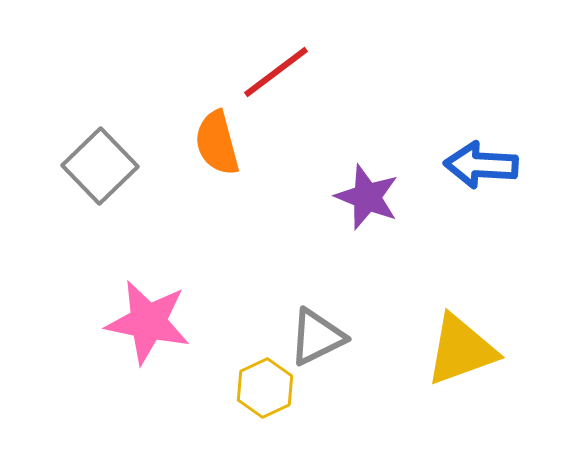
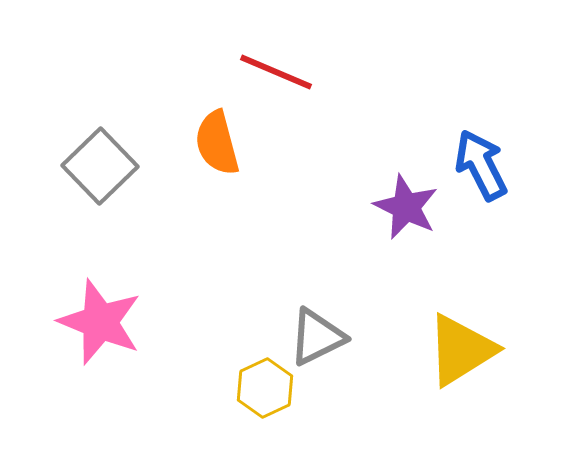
red line: rotated 60 degrees clockwise
blue arrow: rotated 60 degrees clockwise
purple star: moved 39 px right, 10 px down; rotated 4 degrees clockwise
pink star: moved 48 px left; rotated 10 degrees clockwise
yellow triangle: rotated 12 degrees counterclockwise
